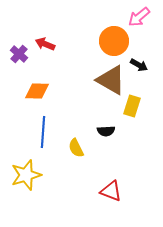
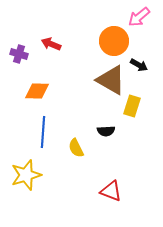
red arrow: moved 6 px right
purple cross: rotated 24 degrees counterclockwise
